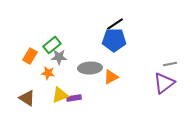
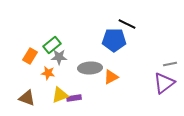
black line: moved 12 px right; rotated 60 degrees clockwise
brown triangle: rotated 12 degrees counterclockwise
